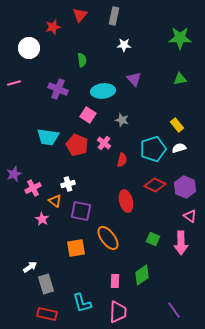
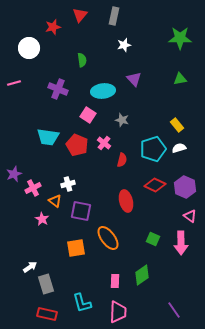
white star at (124, 45): rotated 16 degrees counterclockwise
